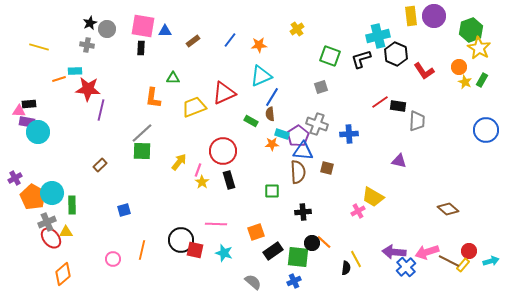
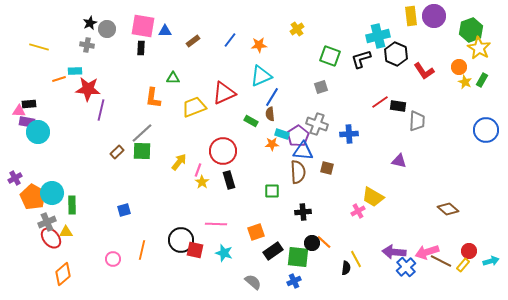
brown rectangle at (100, 165): moved 17 px right, 13 px up
brown line at (449, 261): moved 8 px left
